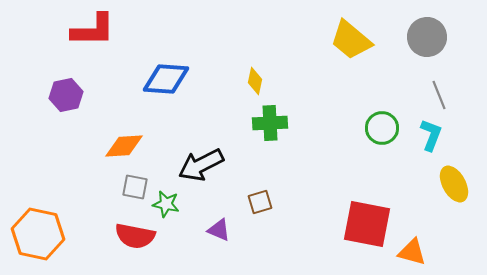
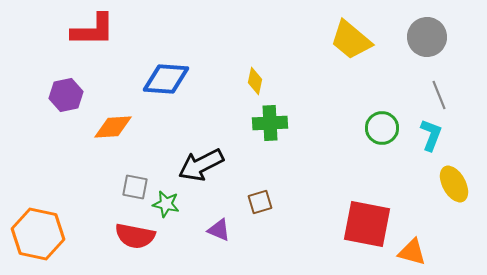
orange diamond: moved 11 px left, 19 px up
